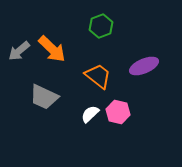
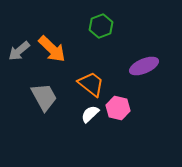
orange trapezoid: moved 7 px left, 8 px down
gray trapezoid: rotated 144 degrees counterclockwise
pink hexagon: moved 4 px up
